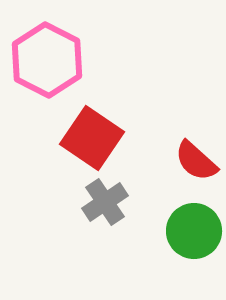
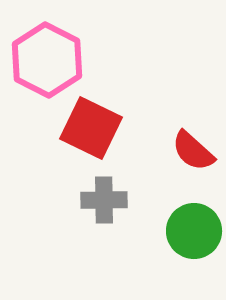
red square: moved 1 px left, 10 px up; rotated 8 degrees counterclockwise
red semicircle: moved 3 px left, 10 px up
gray cross: moved 1 px left, 2 px up; rotated 33 degrees clockwise
